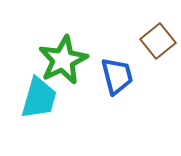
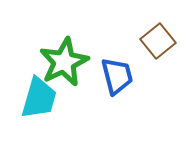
green star: moved 1 px right, 2 px down
